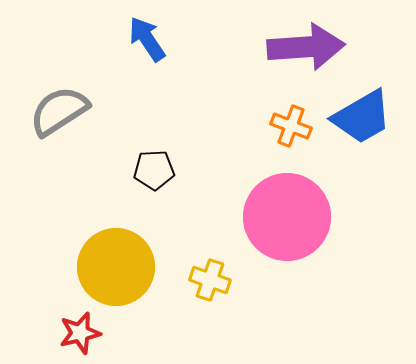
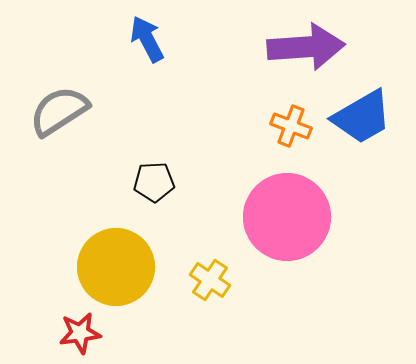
blue arrow: rotated 6 degrees clockwise
black pentagon: moved 12 px down
yellow cross: rotated 15 degrees clockwise
red star: rotated 6 degrees clockwise
